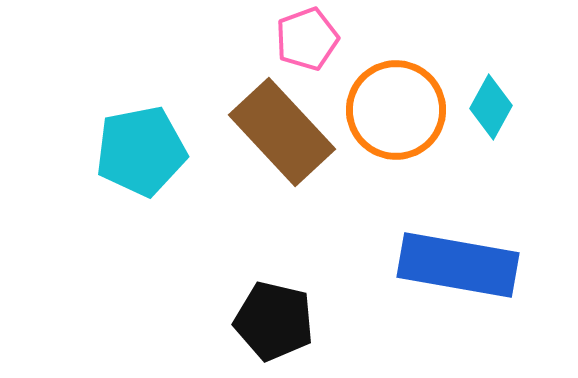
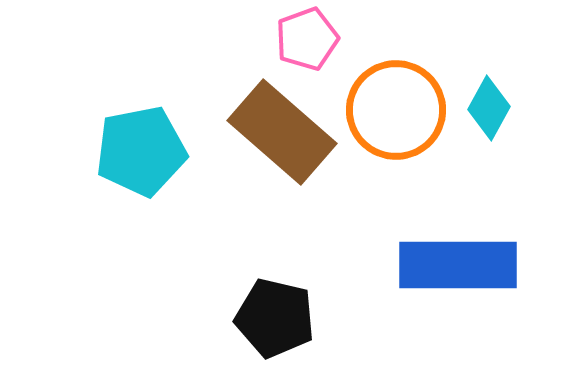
cyan diamond: moved 2 px left, 1 px down
brown rectangle: rotated 6 degrees counterclockwise
blue rectangle: rotated 10 degrees counterclockwise
black pentagon: moved 1 px right, 3 px up
